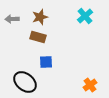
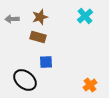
black ellipse: moved 2 px up
